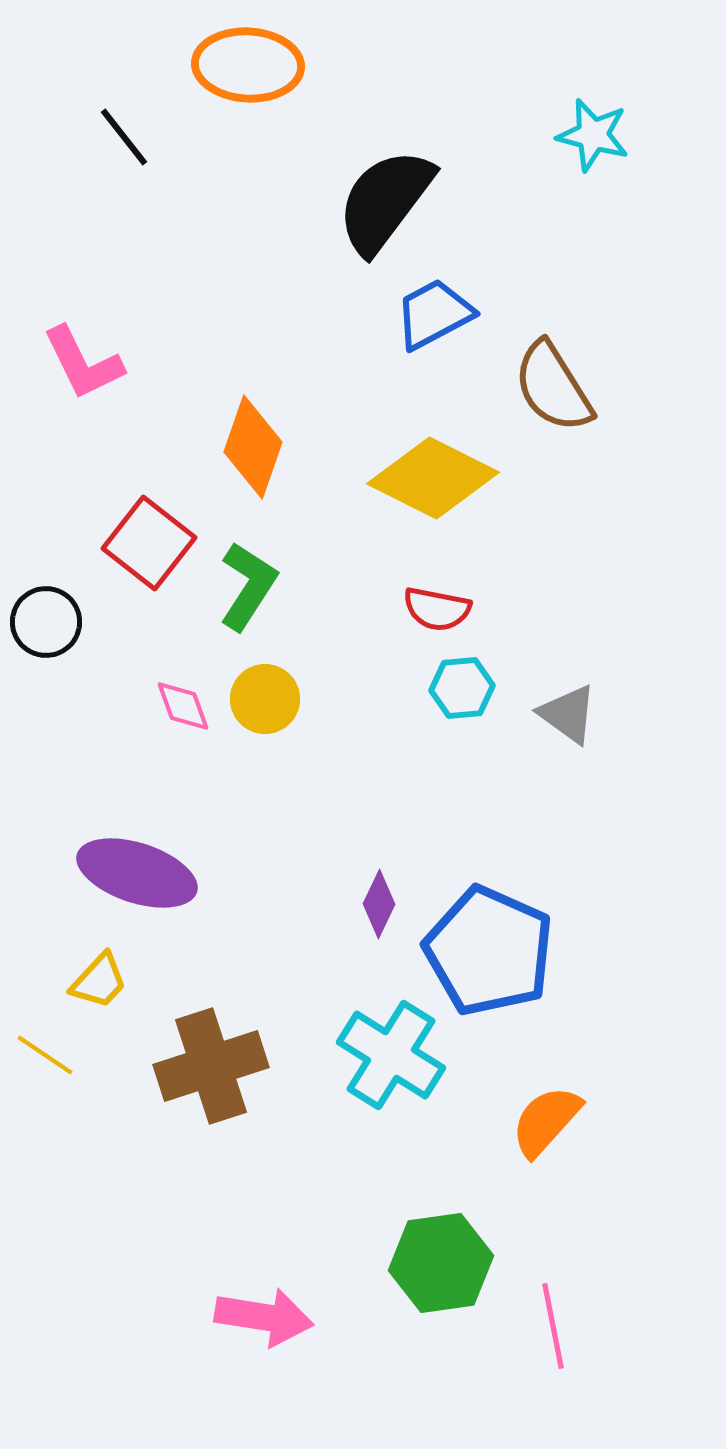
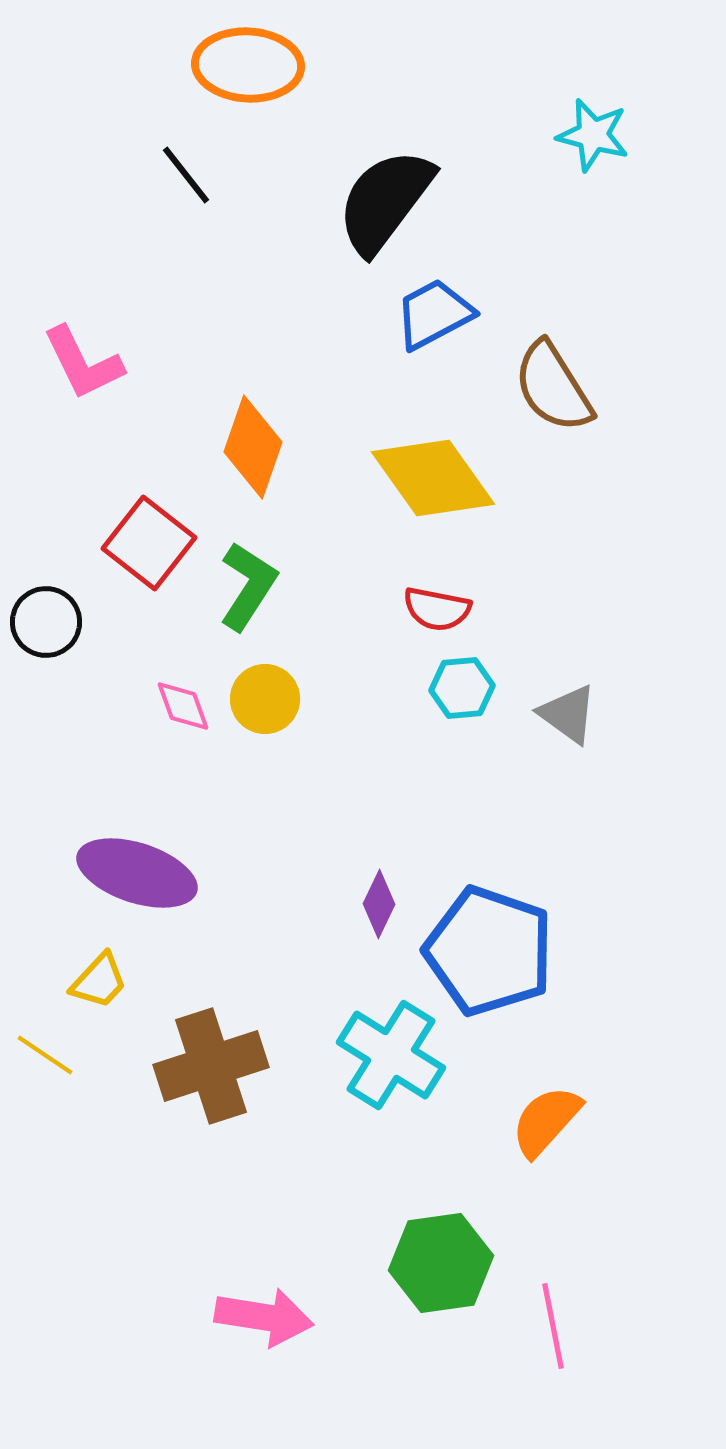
black line: moved 62 px right, 38 px down
yellow diamond: rotated 28 degrees clockwise
blue pentagon: rotated 5 degrees counterclockwise
